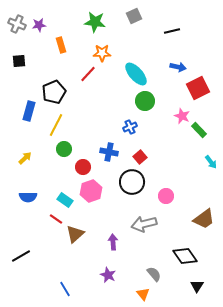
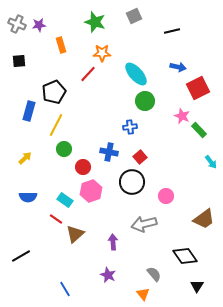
green star at (95, 22): rotated 10 degrees clockwise
blue cross at (130, 127): rotated 16 degrees clockwise
